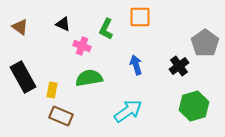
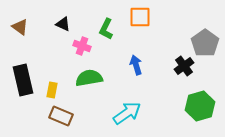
black cross: moved 5 px right
black rectangle: moved 3 px down; rotated 16 degrees clockwise
green hexagon: moved 6 px right
cyan arrow: moved 1 px left, 2 px down
